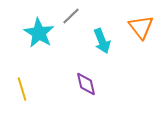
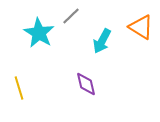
orange triangle: rotated 20 degrees counterclockwise
cyan arrow: rotated 50 degrees clockwise
yellow line: moved 3 px left, 1 px up
